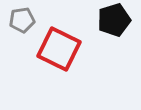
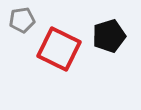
black pentagon: moved 5 px left, 16 px down
